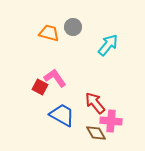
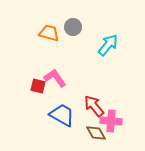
red square: moved 2 px left, 1 px up; rotated 14 degrees counterclockwise
red arrow: moved 1 px left, 3 px down
